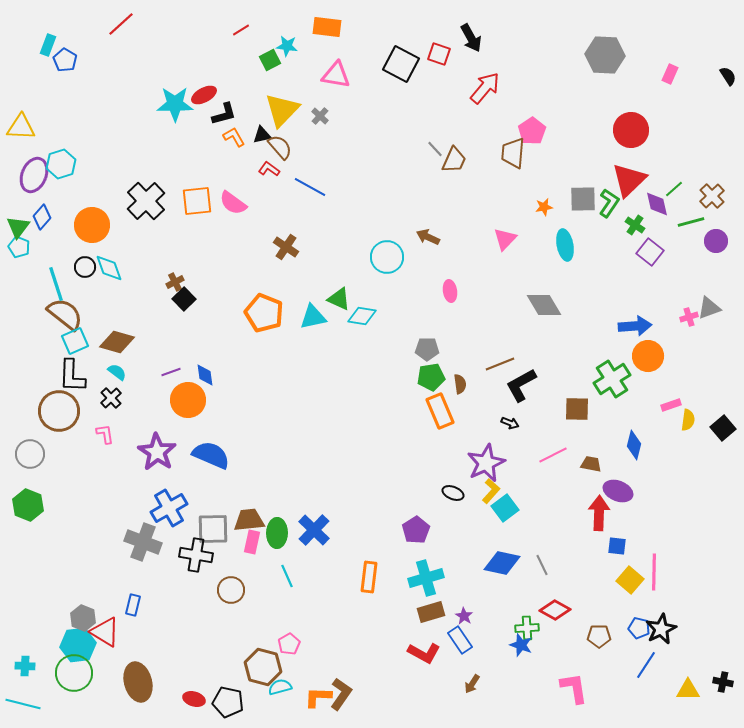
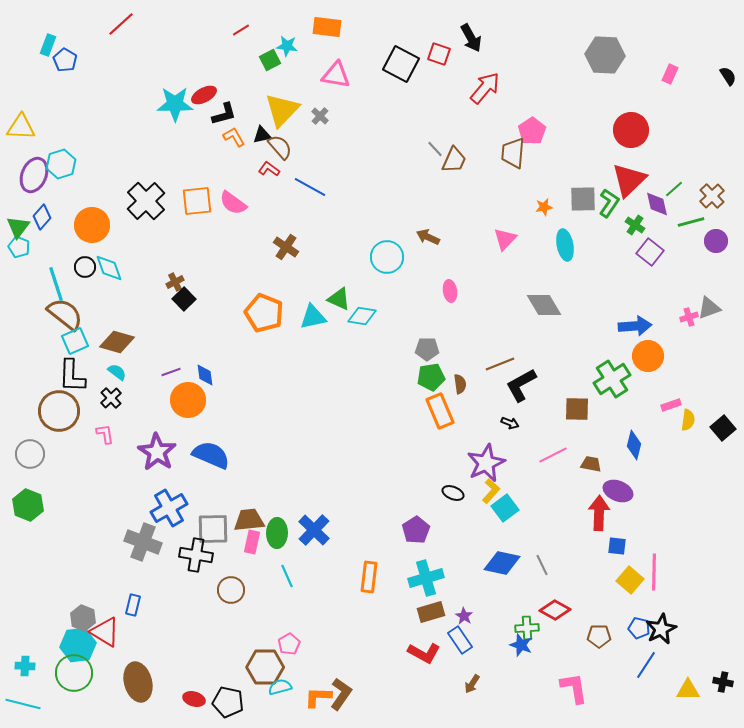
brown hexagon at (263, 667): moved 2 px right; rotated 15 degrees counterclockwise
